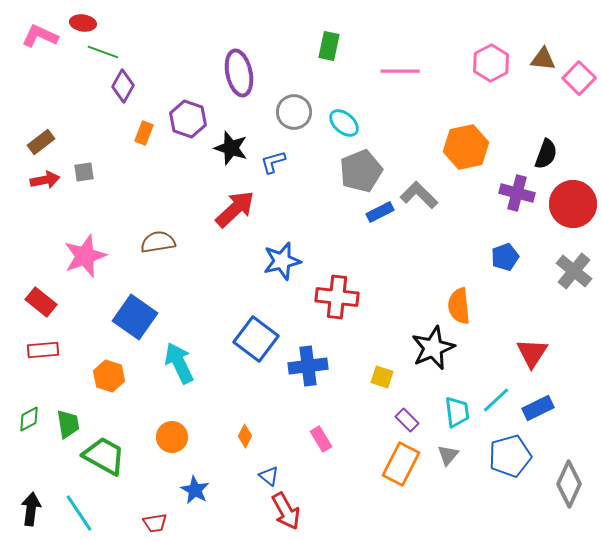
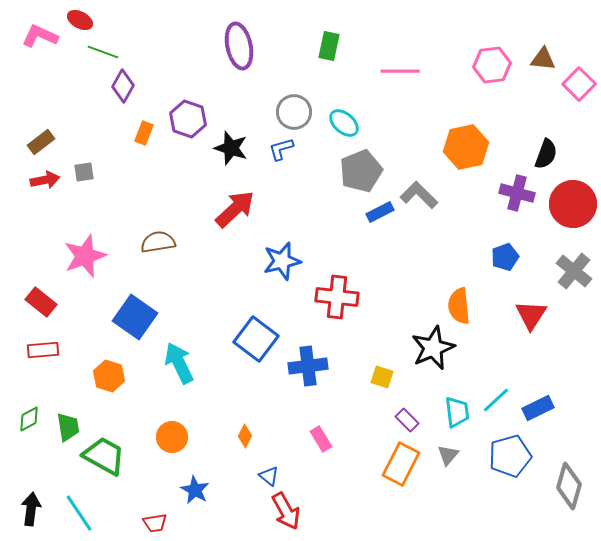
red ellipse at (83, 23): moved 3 px left, 3 px up; rotated 20 degrees clockwise
pink hexagon at (491, 63): moved 1 px right, 2 px down; rotated 21 degrees clockwise
purple ellipse at (239, 73): moved 27 px up
pink square at (579, 78): moved 6 px down
blue L-shape at (273, 162): moved 8 px right, 13 px up
red triangle at (532, 353): moved 1 px left, 38 px up
green trapezoid at (68, 424): moved 3 px down
gray diamond at (569, 484): moved 2 px down; rotated 9 degrees counterclockwise
